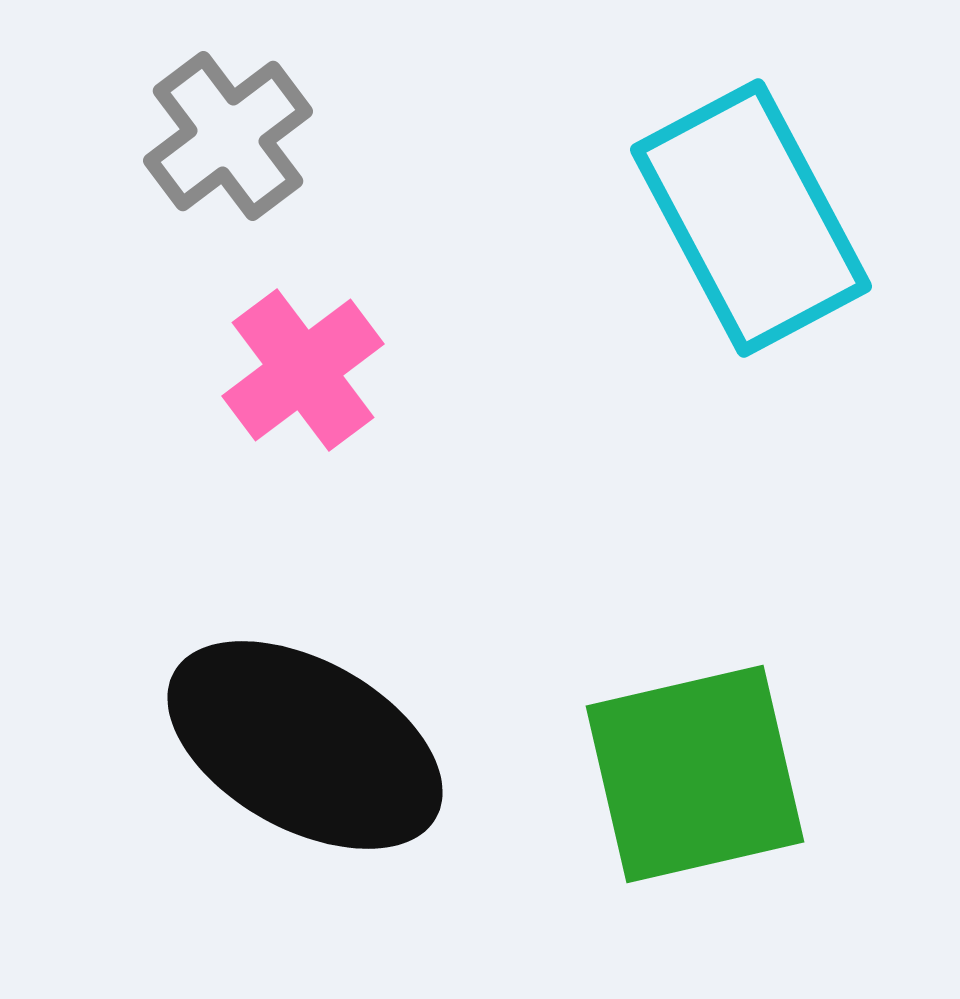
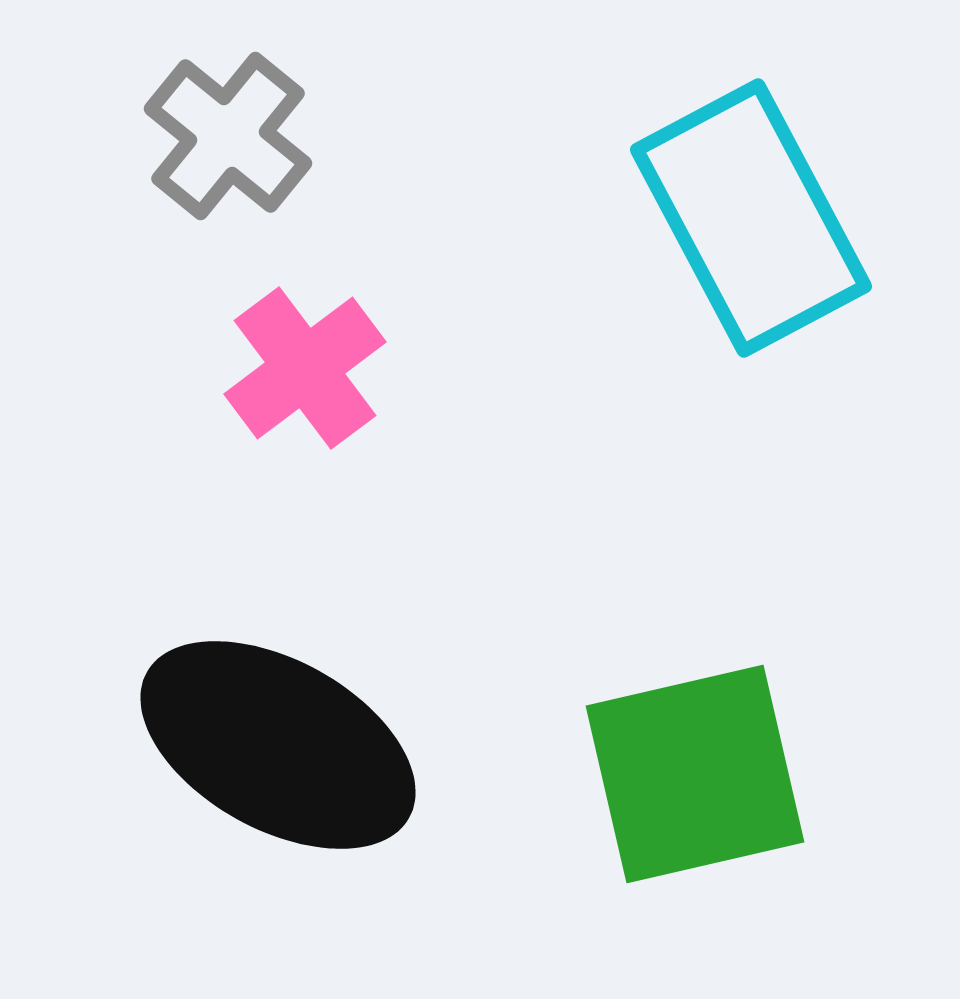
gray cross: rotated 14 degrees counterclockwise
pink cross: moved 2 px right, 2 px up
black ellipse: moved 27 px left
